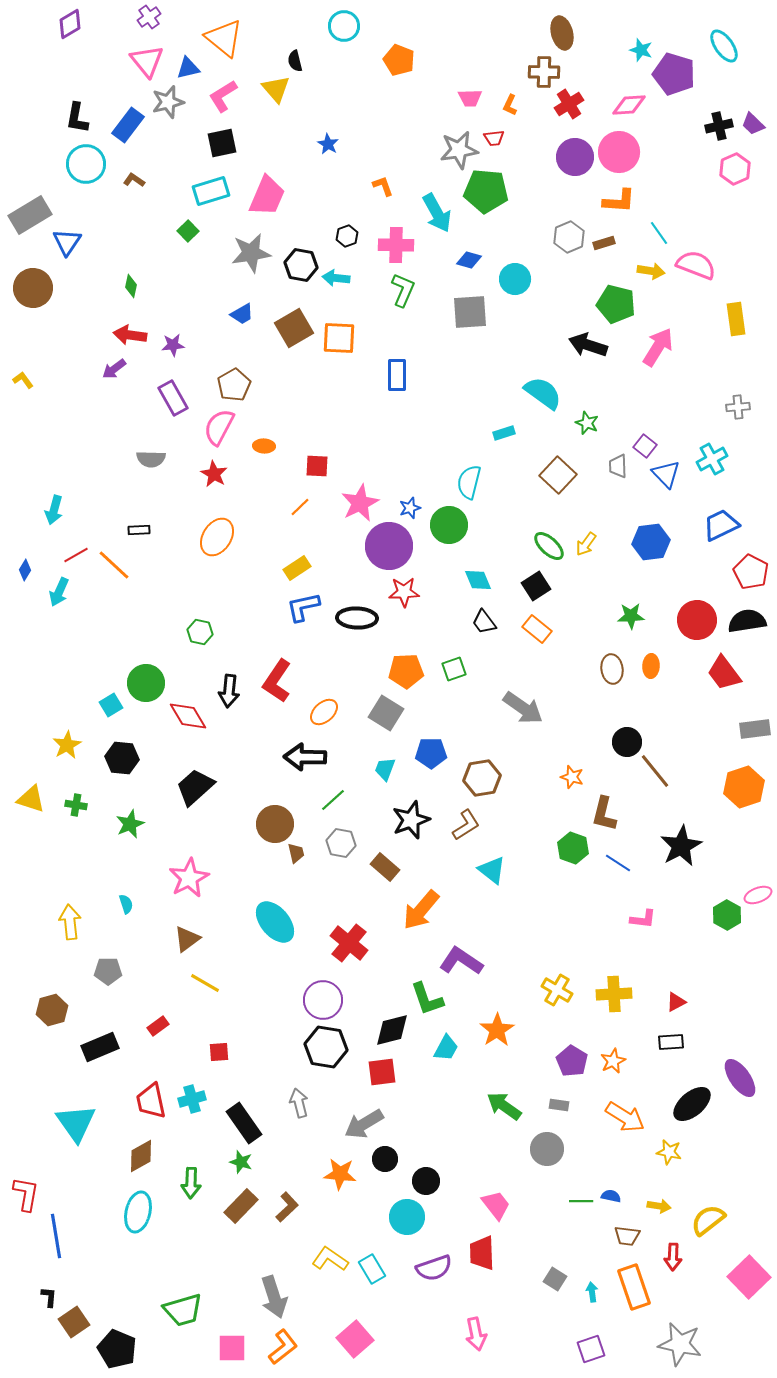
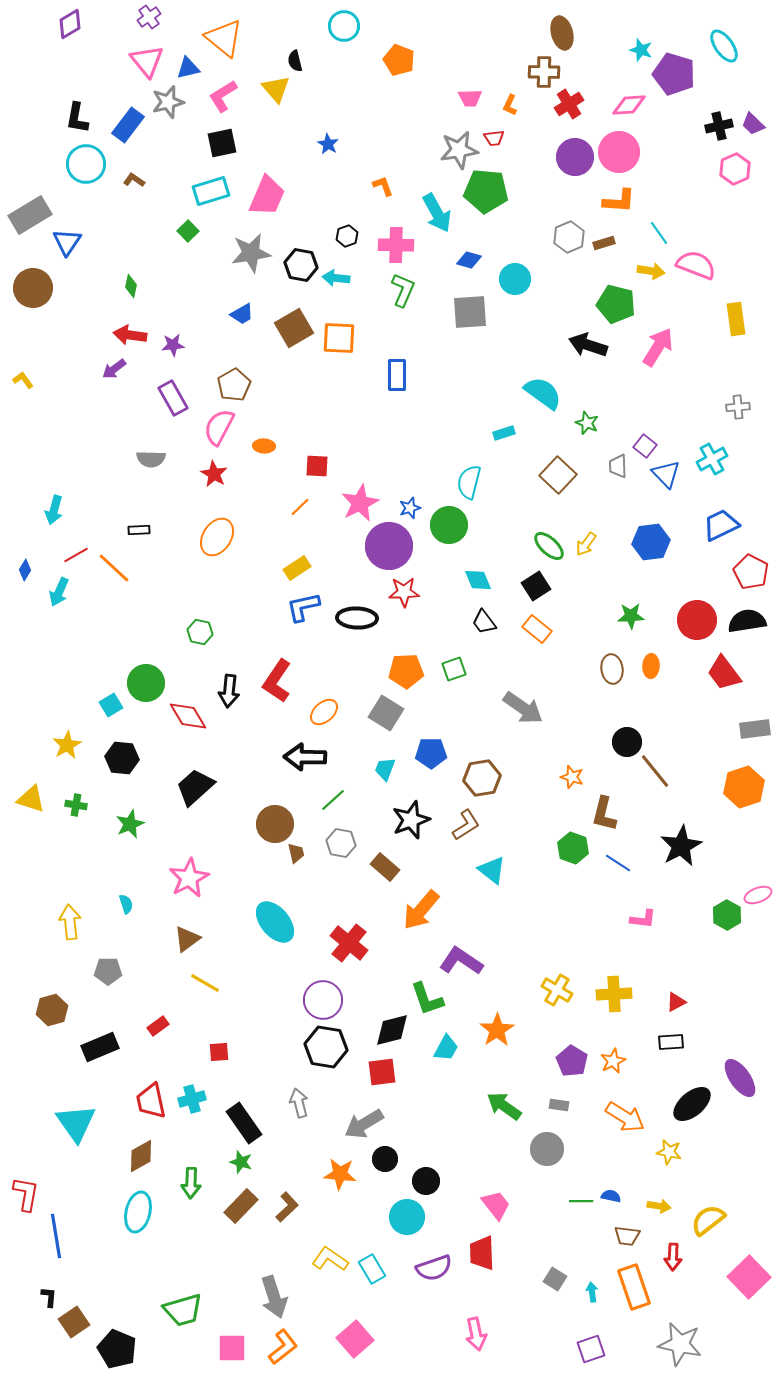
orange line at (114, 565): moved 3 px down
